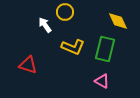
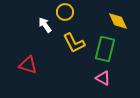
yellow L-shape: moved 1 px right, 4 px up; rotated 40 degrees clockwise
pink triangle: moved 1 px right, 3 px up
